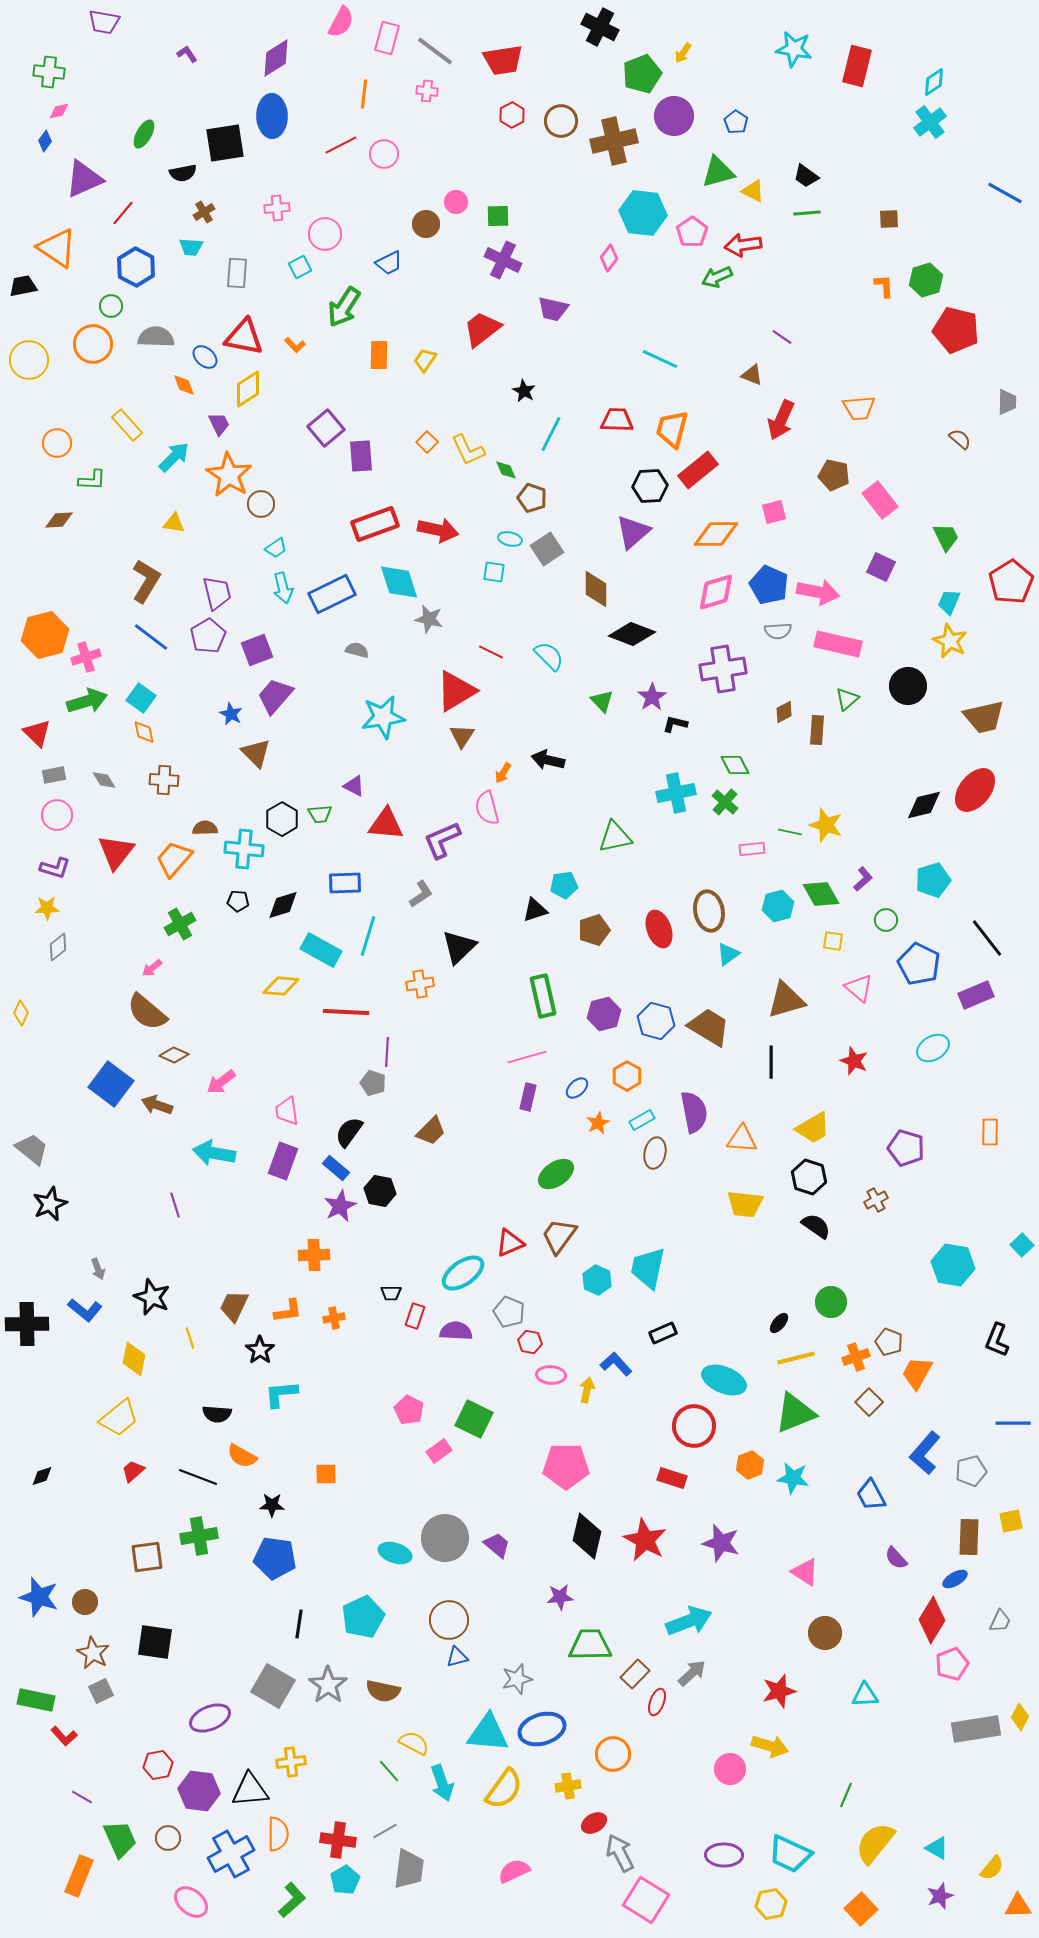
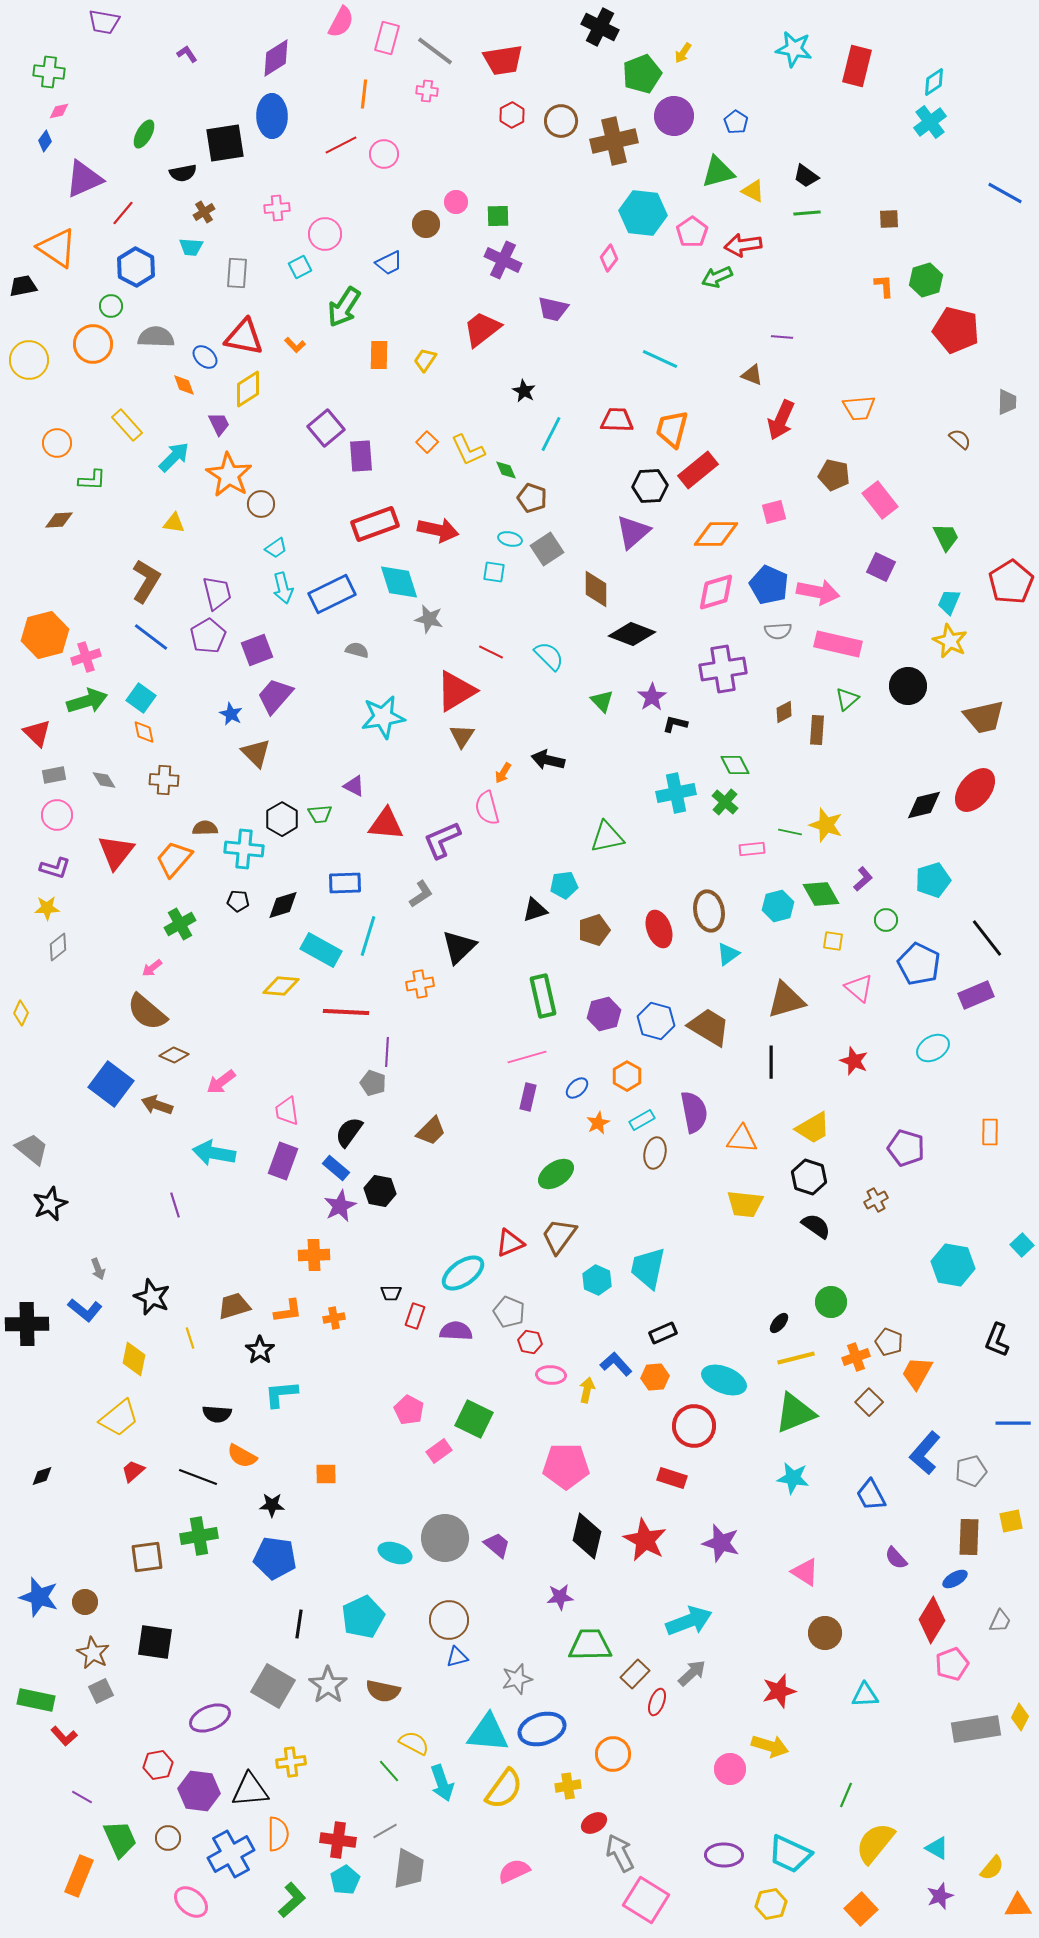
purple line at (782, 337): rotated 30 degrees counterclockwise
green triangle at (615, 837): moved 8 px left
brown trapezoid at (234, 1306): rotated 48 degrees clockwise
orange hexagon at (750, 1465): moved 95 px left, 88 px up; rotated 16 degrees clockwise
